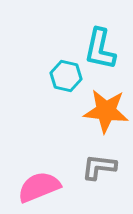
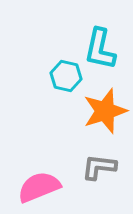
orange star: moved 1 px left; rotated 24 degrees counterclockwise
